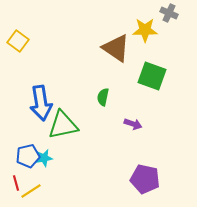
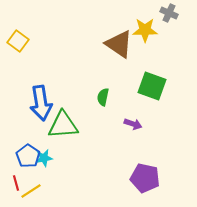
brown triangle: moved 3 px right, 4 px up
green square: moved 10 px down
green triangle: rotated 8 degrees clockwise
blue pentagon: rotated 25 degrees counterclockwise
purple pentagon: moved 1 px up
